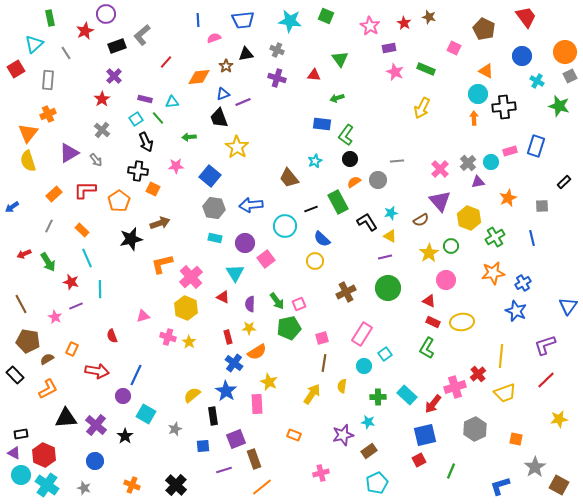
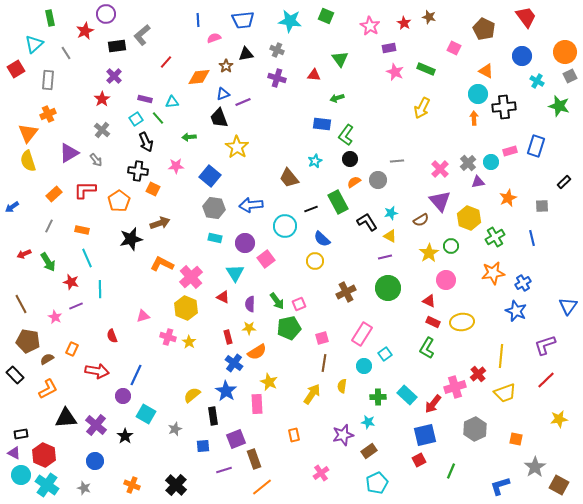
black rectangle at (117, 46): rotated 12 degrees clockwise
orange rectangle at (82, 230): rotated 32 degrees counterclockwise
orange L-shape at (162, 264): rotated 40 degrees clockwise
orange rectangle at (294, 435): rotated 56 degrees clockwise
pink cross at (321, 473): rotated 21 degrees counterclockwise
